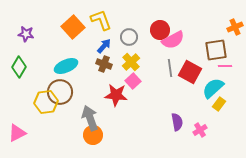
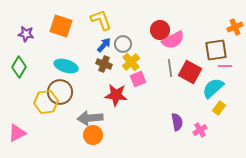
orange square: moved 12 px left, 1 px up; rotated 30 degrees counterclockwise
gray circle: moved 6 px left, 7 px down
blue arrow: moved 1 px up
cyan ellipse: rotated 40 degrees clockwise
pink square: moved 5 px right, 2 px up; rotated 21 degrees clockwise
yellow rectangle: moved 4 px down
gray arrow: rotated 75 degrees counterclockwise
